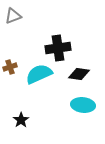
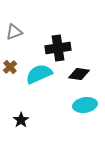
gray triangle: moved 1 px right, 16 px down
brown cross: rotated 24 degrees counterclockwise
cyan ellipse: moved 2 px right; rotated 15 degrees counterclockwise
